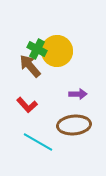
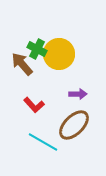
yellow circle: moved 2 px right, 3 px down
brown arrow: moved 8 px left, 2 px up
red L-shape: moved 7 px right
brown ellipse: rotated 40 degrees counterclockwise
cyan line: moved 5 px right
